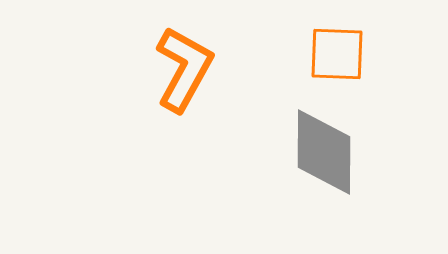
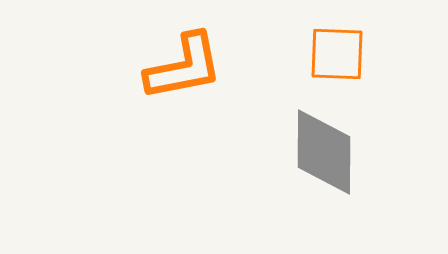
orange L-shape: moved 2 px up; rotated 50 degrees clockwise
